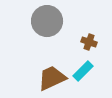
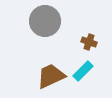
gray circle: moved 2 px left
brown trapezoid: moved 1 px left, 2 px up
